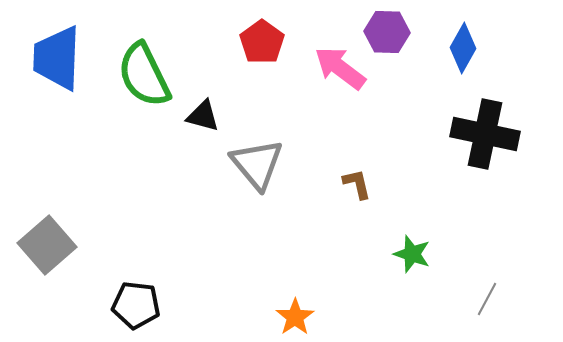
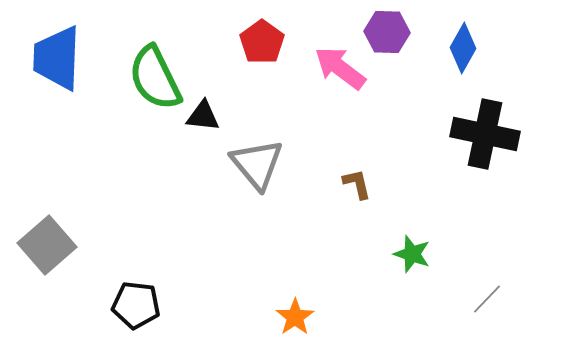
green semicircle: moved 11 px right, 3 px down
black triangle: rotated 9 degrees counterclockwise
gray line: rotated 16 degrees clockwise
